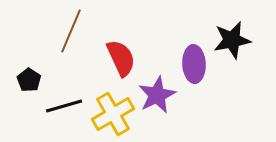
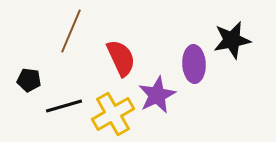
black pentagon: rotated 25 degrees counterclockwise
